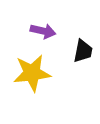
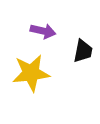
yellow star: moved 1 px left
